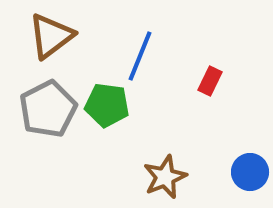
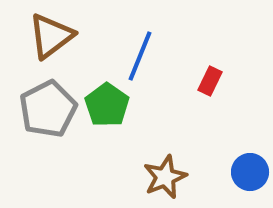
green pentagon: rotated 27 degrees clockwise
